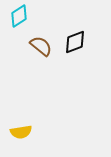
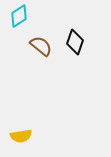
black diamond: rotated 50 degrees counterclockwise
yellow semicircle: moved 4 px down
